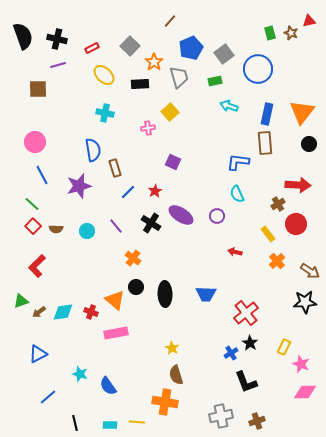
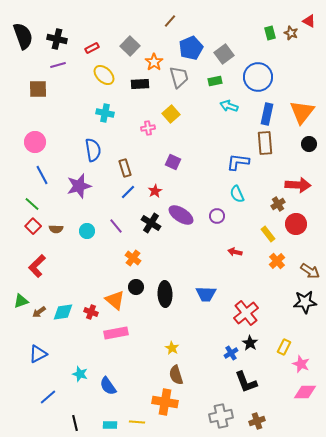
red triangle at (309, 21): rotated 40 degrees clockwise
blue circle at (258, 69): moved 8 px down
yellow square at (170, 112): moved 1 px right, 2 px down
brown rectangle at (115, 168): moved 10 px right
